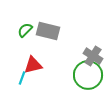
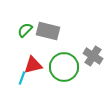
green circle: moved 24 px left, 8 px up
